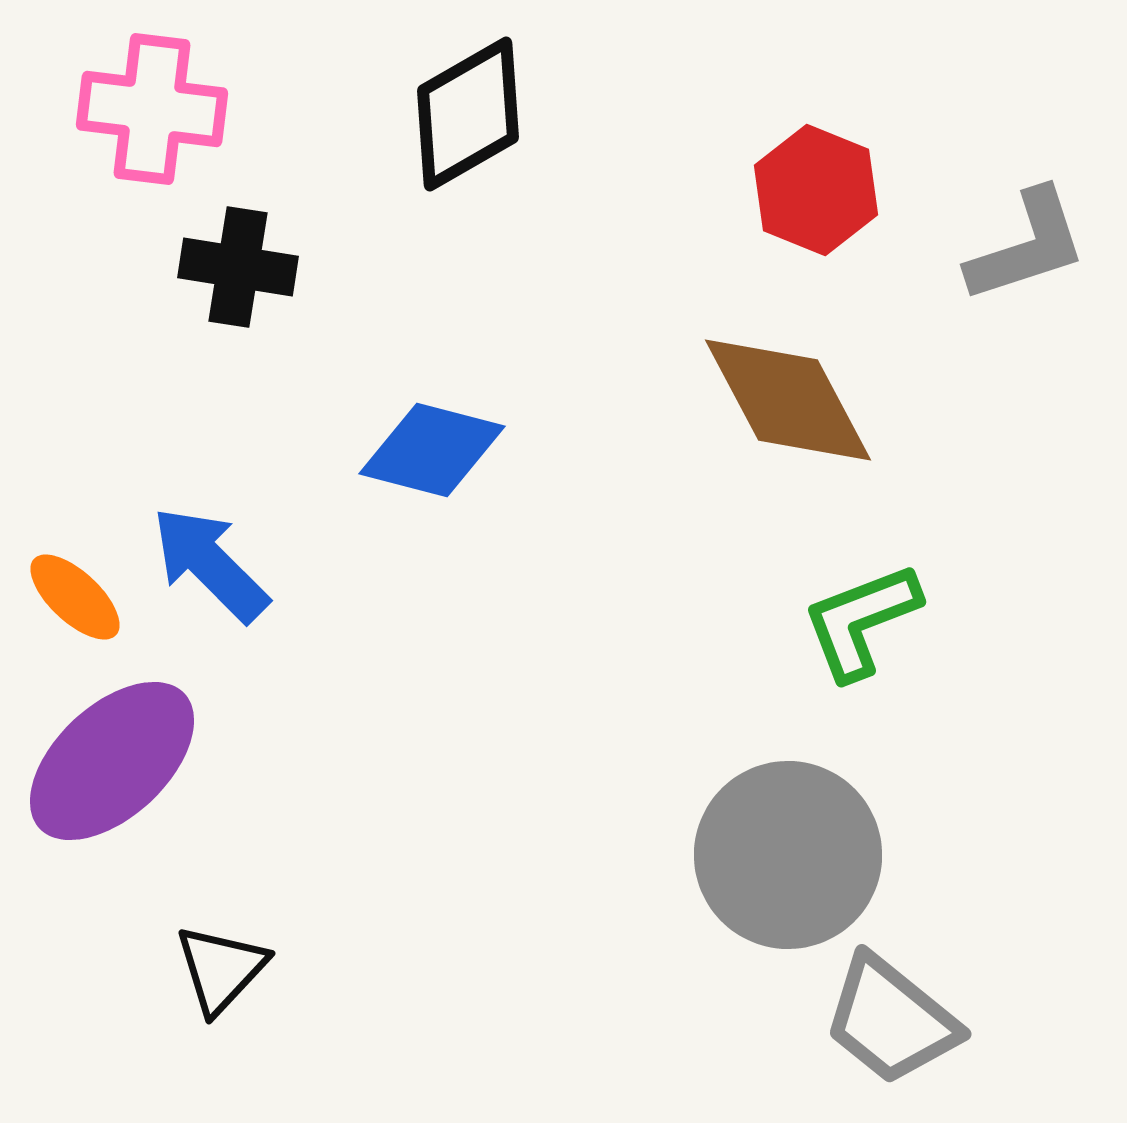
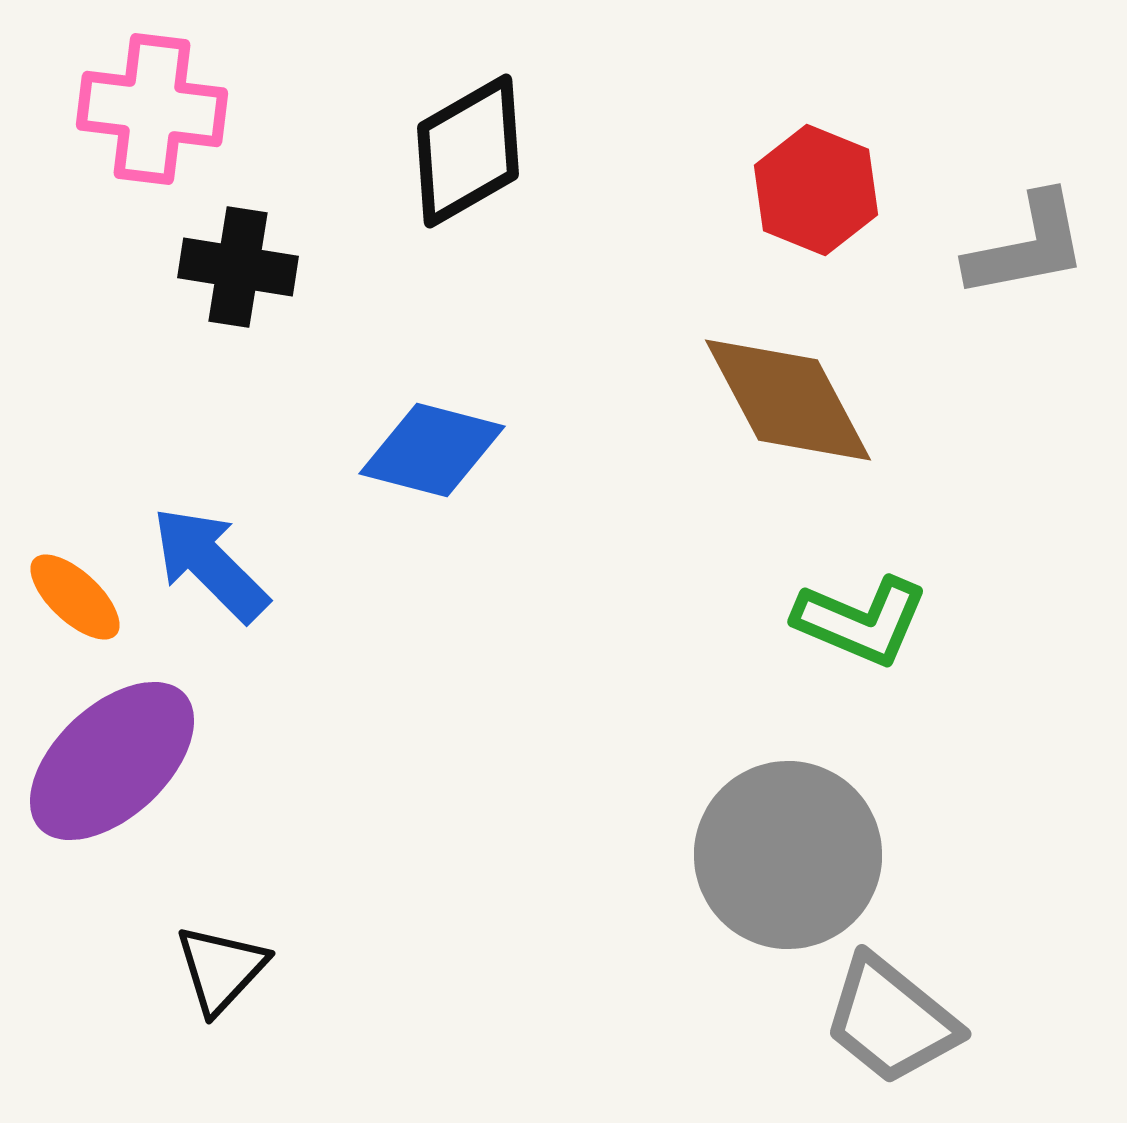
black diamond: moved 37 px down
gray L-shape: rotated 7 degrees clockwise
green L-shape: rotated 136 degrees counterclockwise
